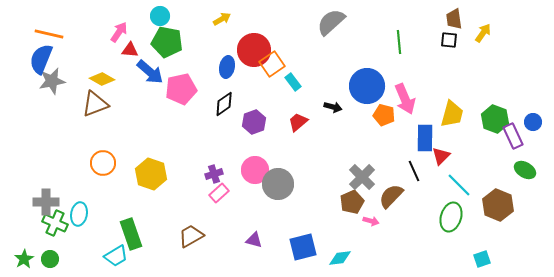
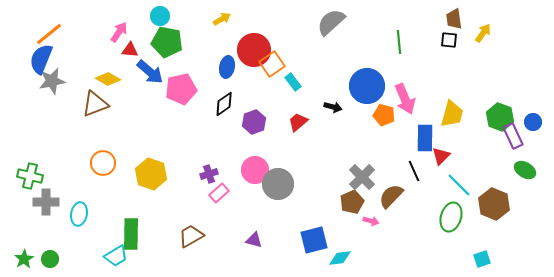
orange line at (49, 34): rotated 52 degrees counterclockwise
yellow diamond at (102, 79): moved 6 px right
green hexagon at (495, 119): moved 5 px right, 2 px up
purple cross at (214, 174): moved 5 px left
brown hexagon at (498, 205): moved 4 px left, 1 px up
green cross at (55, 223): moved 25 px left, 47 px up; rotated 10 degrees counterclockwise
green rectangle at (131, 234): rotated 20 degrees clockwise
blue square at (303, 247): moved 11 px right, 7 px up
